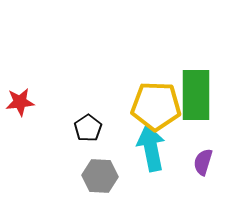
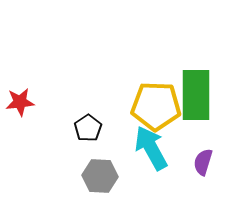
cyan arrow: rotated 18 degrees counterclockwise
